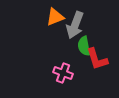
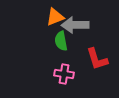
gray arrow: rotated 68 degrees clockwise
green semicircle: moved 23 px left, 5 px up
pink cross: moved 1 px right, 1 px down; rotated 12 degrees counterclockwise
